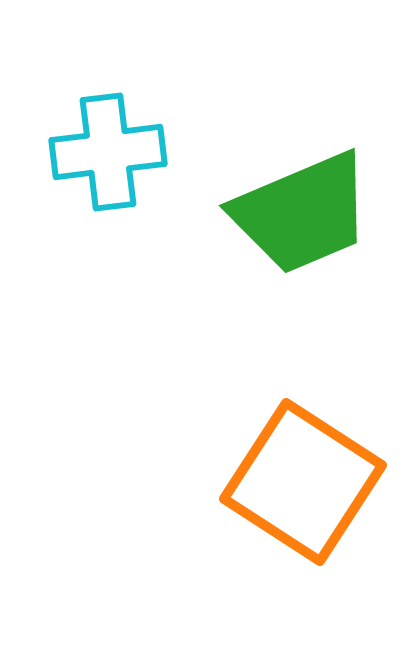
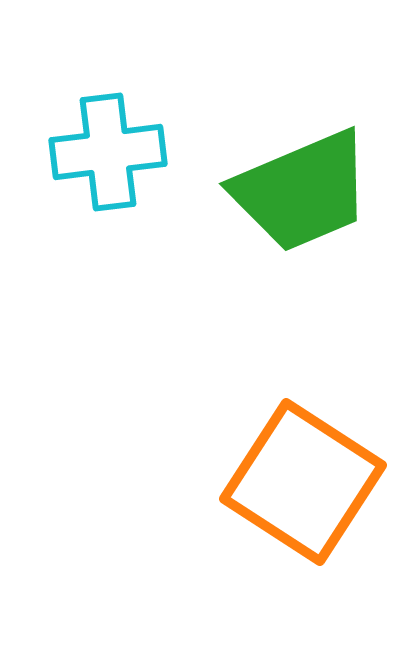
green trapezoid: moved 22 px up
